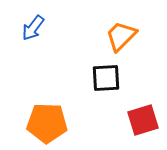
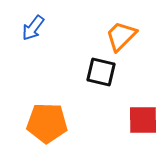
black square: moved 5 px left, 6 px up; rotated 16 degrees clockwise
red square: rotated 16 degrees clockwise
